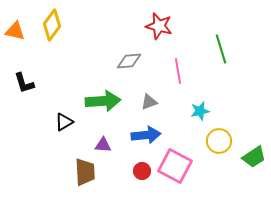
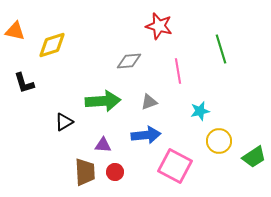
yellow diamond: moved 20 px down; rotated 36 degrees clockwise
red circle: moved 27 px left, 1 px down
